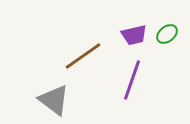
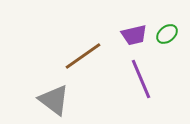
purple line: moved 9 px right, 1 px up; rotated 42 degrees counterclockwise
